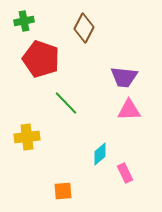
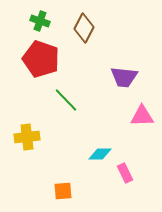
green cross: moved 16 px right; rotated 30 degrees clockwise
green line: moved 3 px up
pink triangle: moved 13 px right, 6 px down
cyan diamond: rotated 40 degrees clockwise
